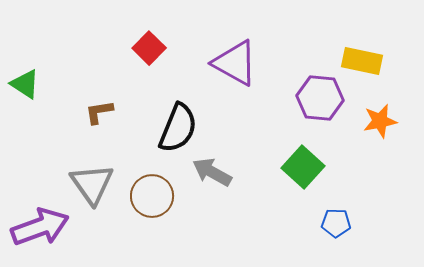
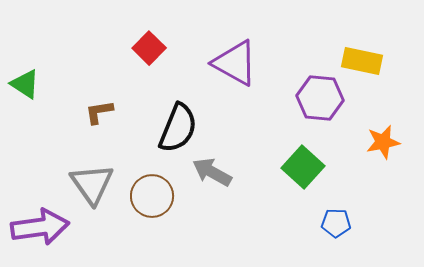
orange star: moved 3 px right, 21 px down
purple arrow: rotated 12 degrees clockwise
